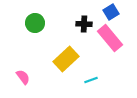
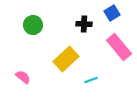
blue square: moved 1 px right, 1 px down
green circle: moved 2 px left, 2 px down
pink rectangle: moved 9 px right, 9 px down
pink semicircle: rotated 14 degrees counterclockwise
